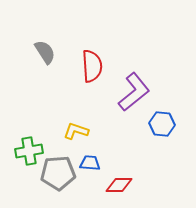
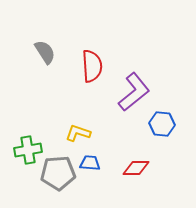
yellow L-shape: moved 2 px right, 2 px down
green cross: moved 1 px left, 1 px up
red diamond: moved 17 px right, 17 px up
